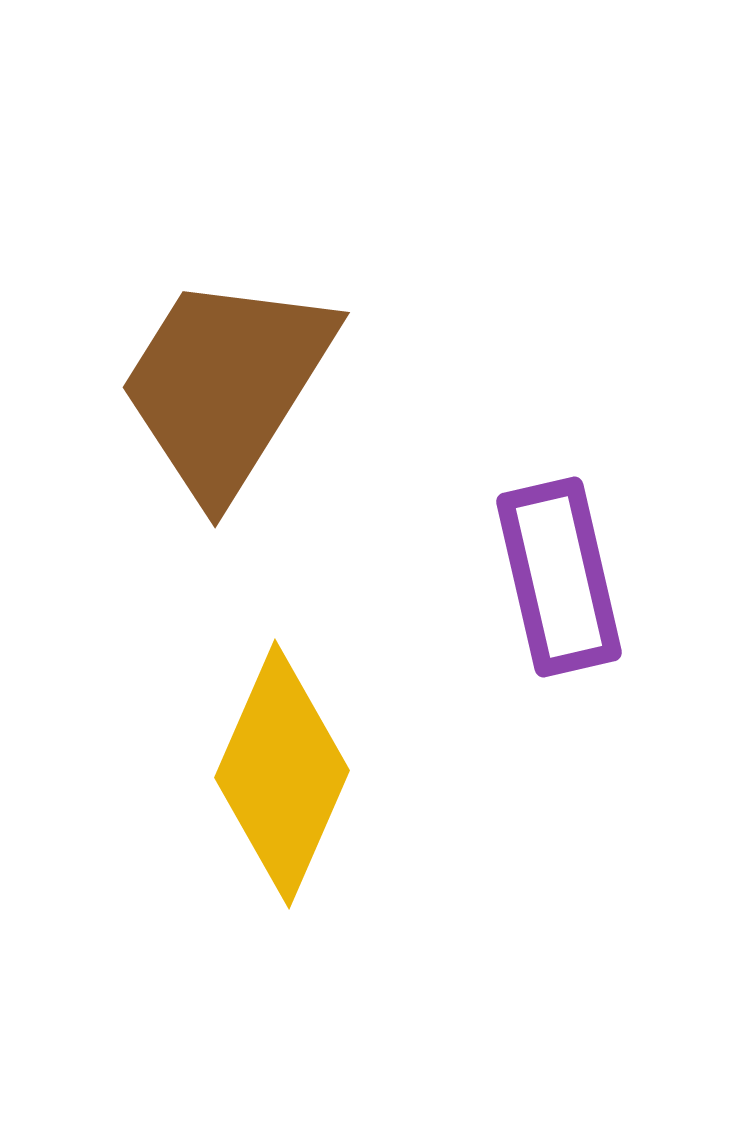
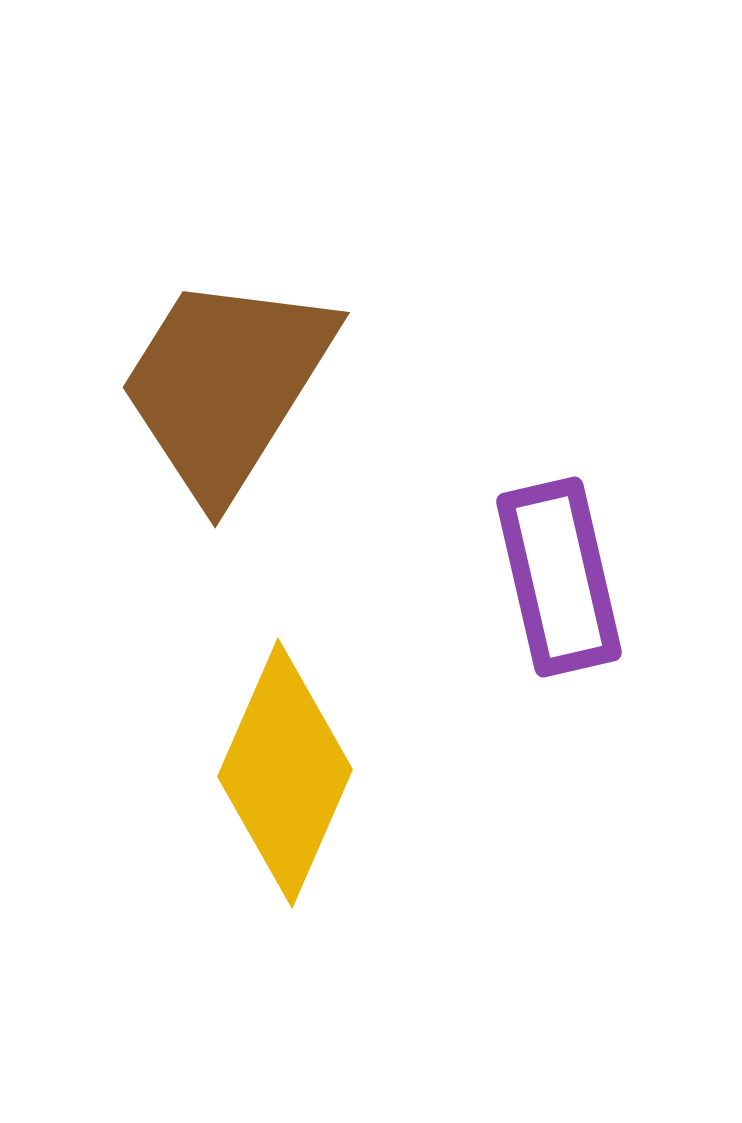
yellow diamond: moved 3 px right, 1 px up
